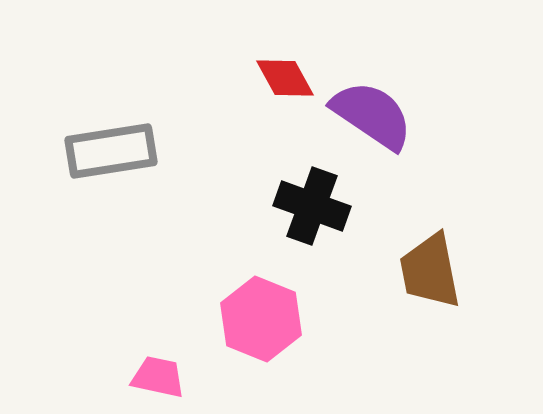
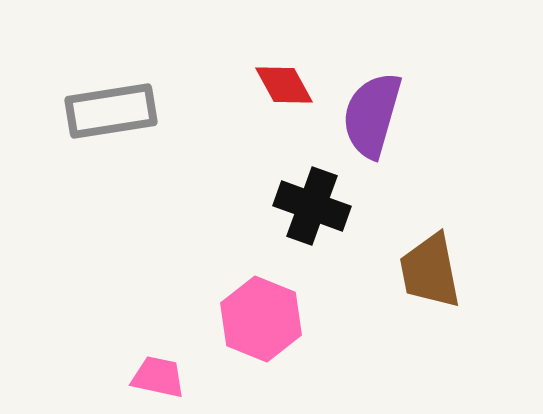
red diamond: moved 1 px left, 7 px down
purple semicircle: rotated 108 degrees counterclockwise
gray rectangle: moved 40 px up
